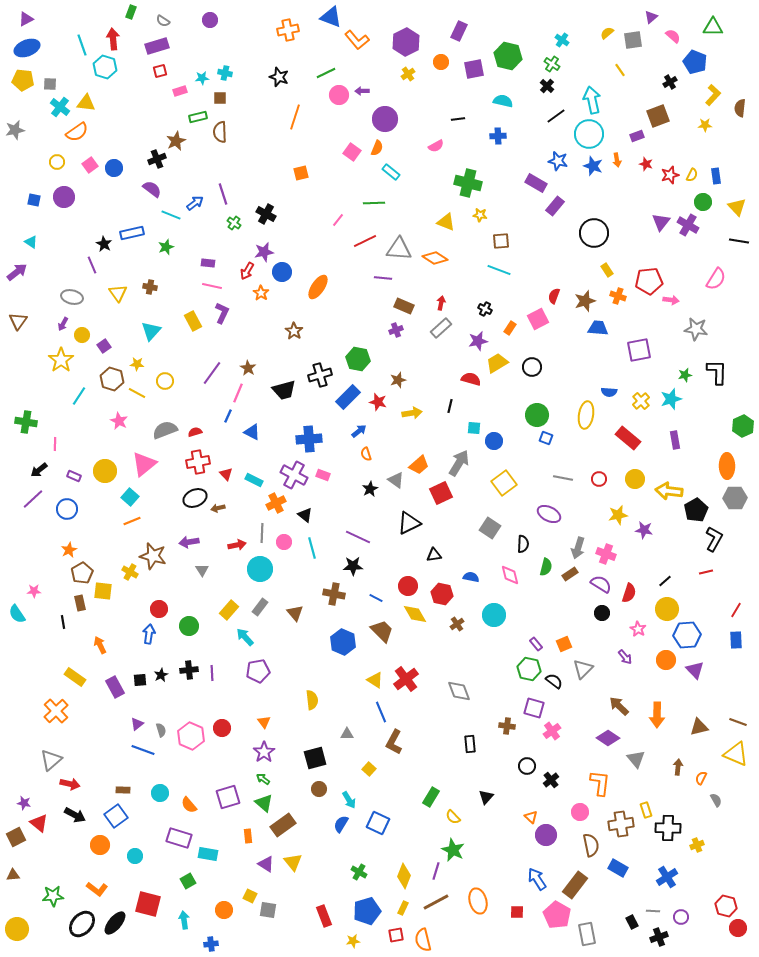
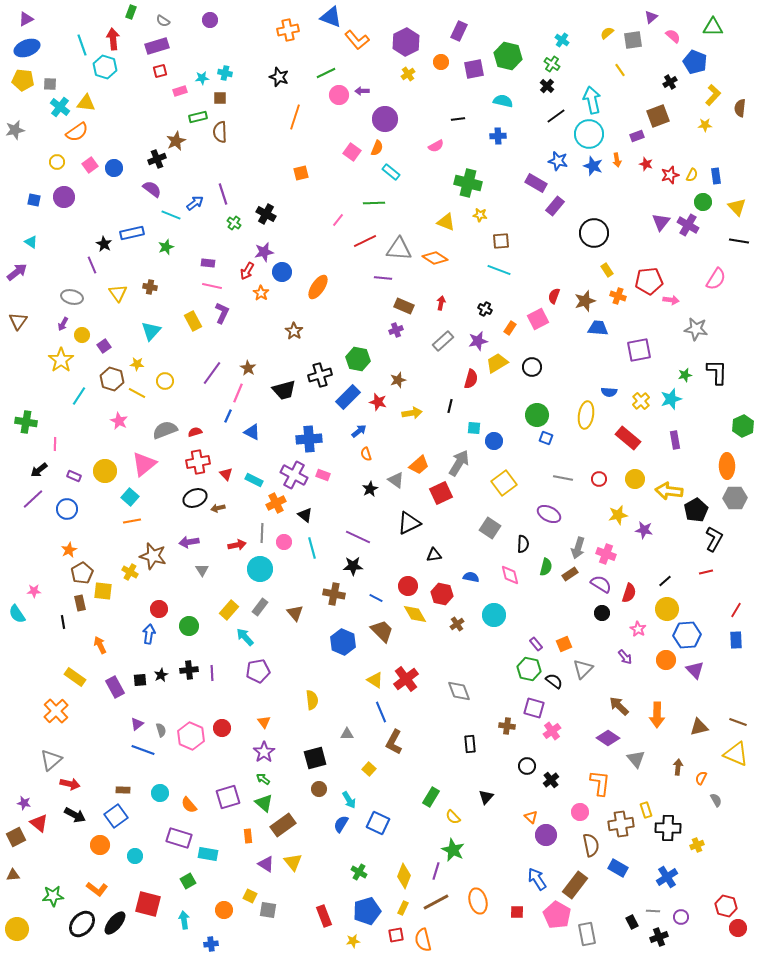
gray rectangle at (441, 328): moved 2 px right, 13 px down
red semicircle at (471, 379): rotated 90 degrees clockwise
orange line at (132, 521): rotated 12 degrees clockwise
